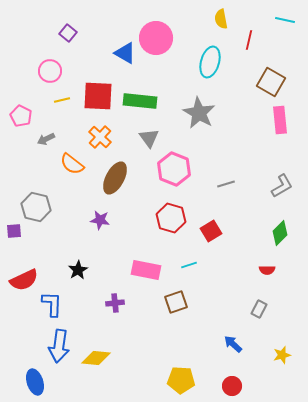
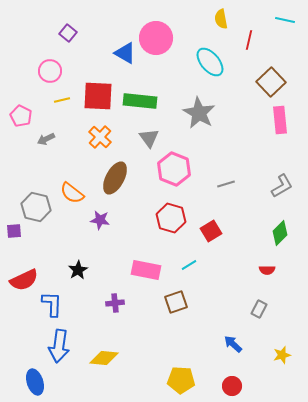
cyan ellipse at (210, 62): rotated 56 degrees counterclockwise
brown square at (271, 82): rotated 16 degrees clockwise
orange semicircle at (72, 164): moved 29 px down
cyan line at (189, 265): rotated 14 degrees counterclockwise
yellow diamond at (96, 358): moved 8 px right
